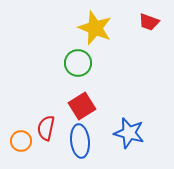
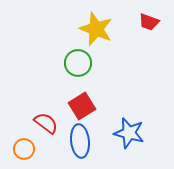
yellow star: moved 1 px right, 1 px down
red semicircle: moved 5 px up; rotated 115 degrees clockwise
orange circle: moved 3 px right, 8 px down
